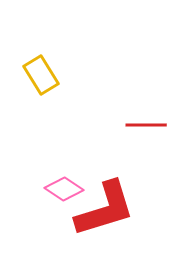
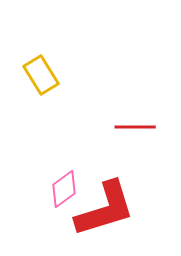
red line: moved 11 px left, 2 px down
pink diamond: rotated 69 degrees counterclockwise
